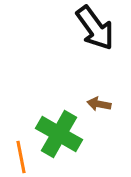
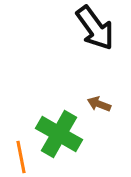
brown arrow: rotated 10 degrees clockwise
